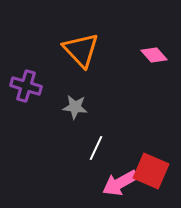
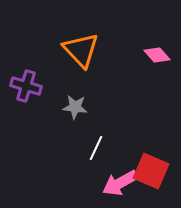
pink diamond: moved 3 px right
